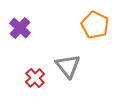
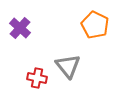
red cross: moved 2 px right; rotated 36 degrees counterclockwise
